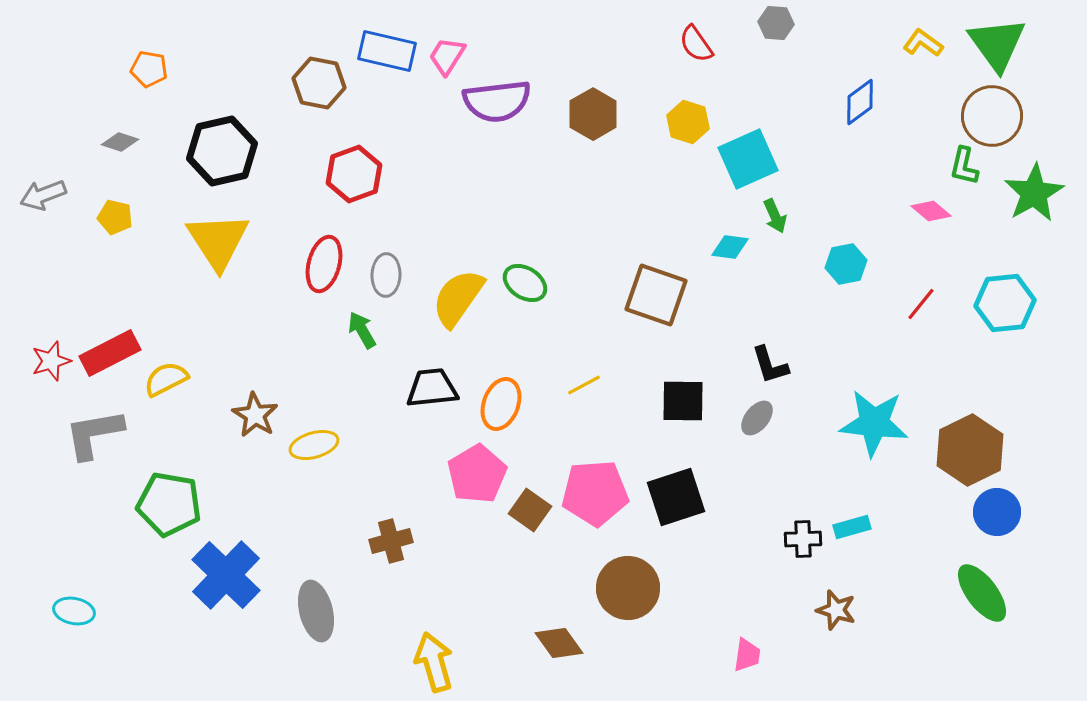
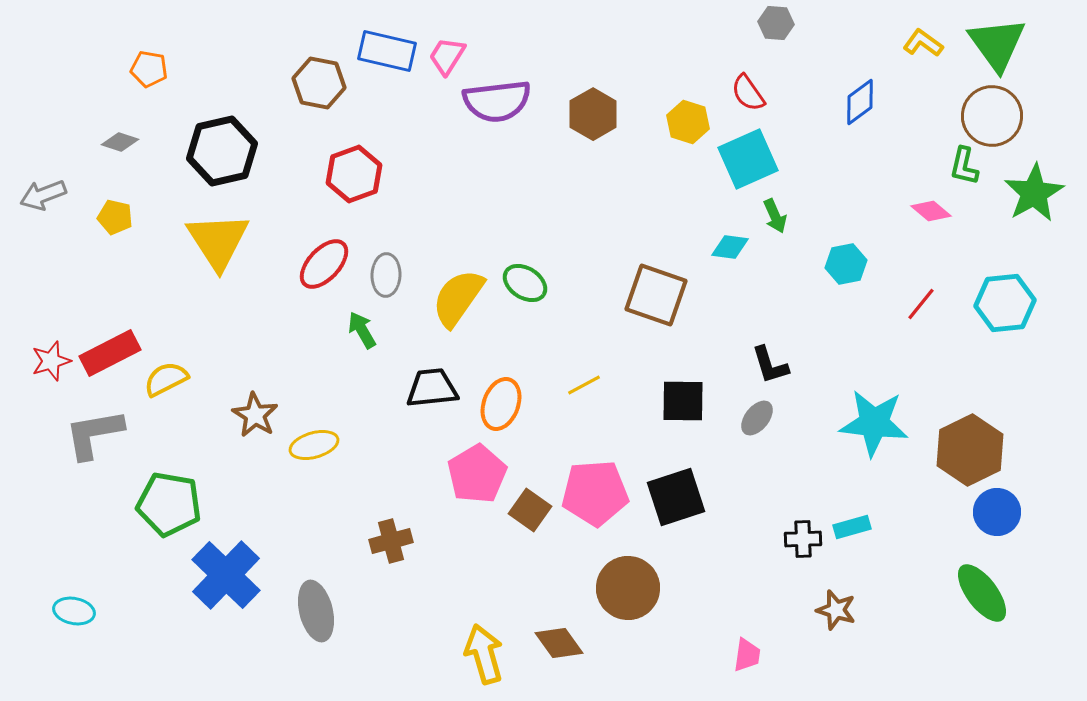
red semicircle at (696, 44): moved 52 px right, 49 px down
red ellipse at (324, 264): rotated 28 degrees clockwise
yellow arrow at (434, 662): moved 50 px right, 8 px up
